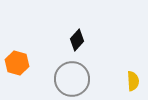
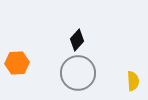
orange hexagon: rotated 20 degrees counterclockwise
gray circle: moved 6 px right, 6 px up
